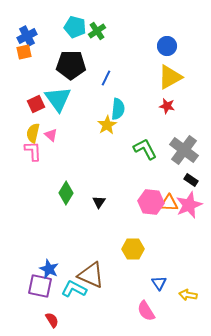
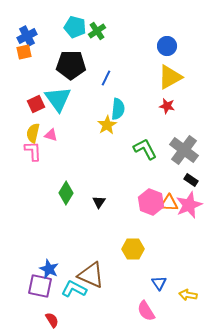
pink triangle: rotated 24 degrees counterclockwise
pink hexagon: rotated 15 degrees clockwise
